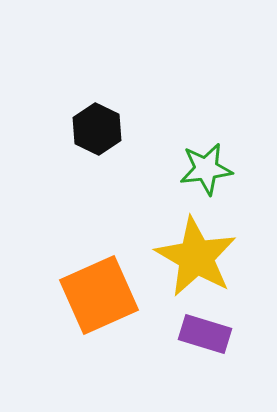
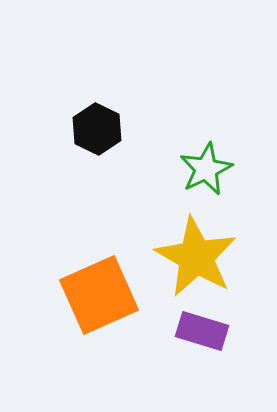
green star: rotated 18 degrees counterclockwise
purple rectangle: moved 3 px left, 3 px up
